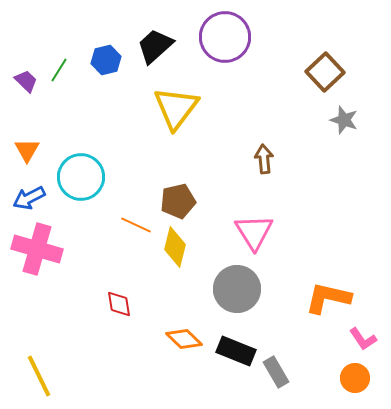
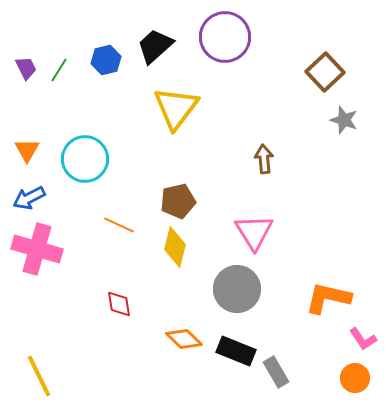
purple trapezoid: moved 13 px up; rotated 20 degrees clockwise
cyan circle: moved 4 px right, 18 px up
orange line: moved 17 px left
